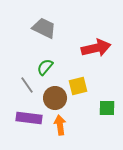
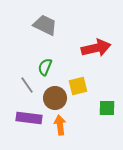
gray trapezoid: moved 1 px right, 3 px up
green semicircle: rotated 18 degrees counterclockwise
